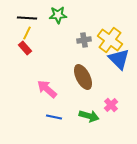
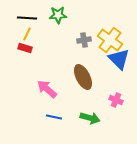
yellow line: moved 1 px down
red rectangle: rotated 32 degrees counterclockwise
pink cross: moved 5 px right, 5 px up; rotated 24 degrees counterclockwise
green arrow: moved 1 px right, 2 px down
